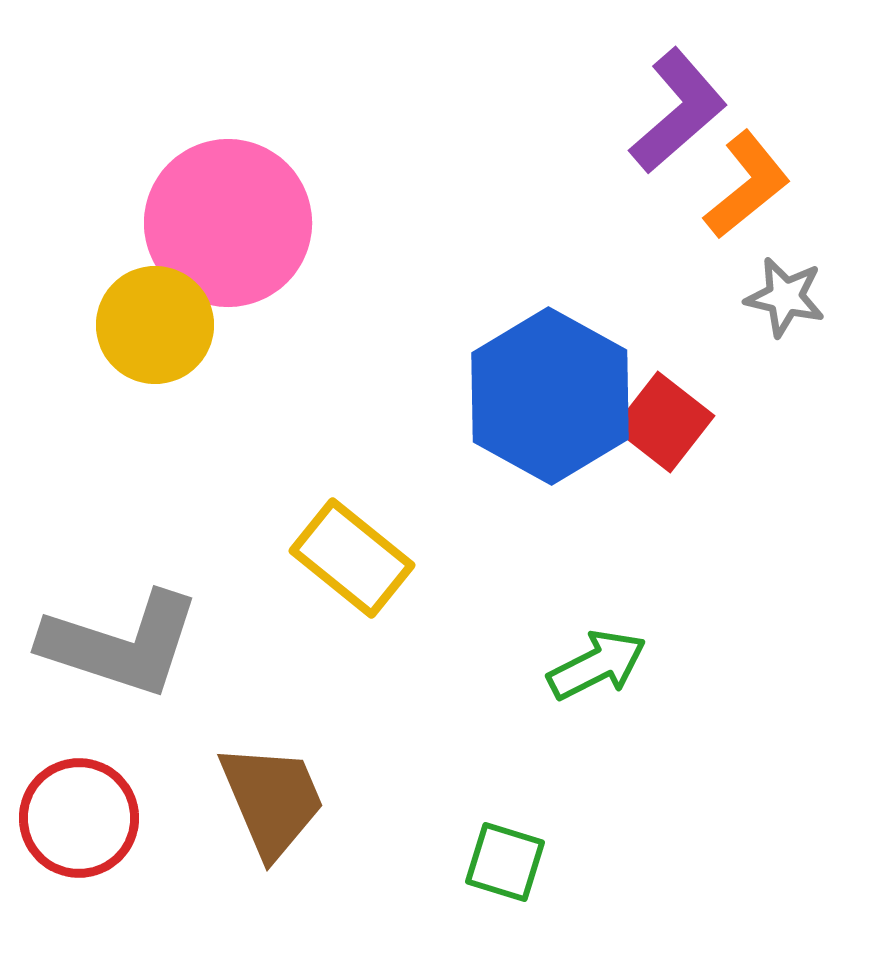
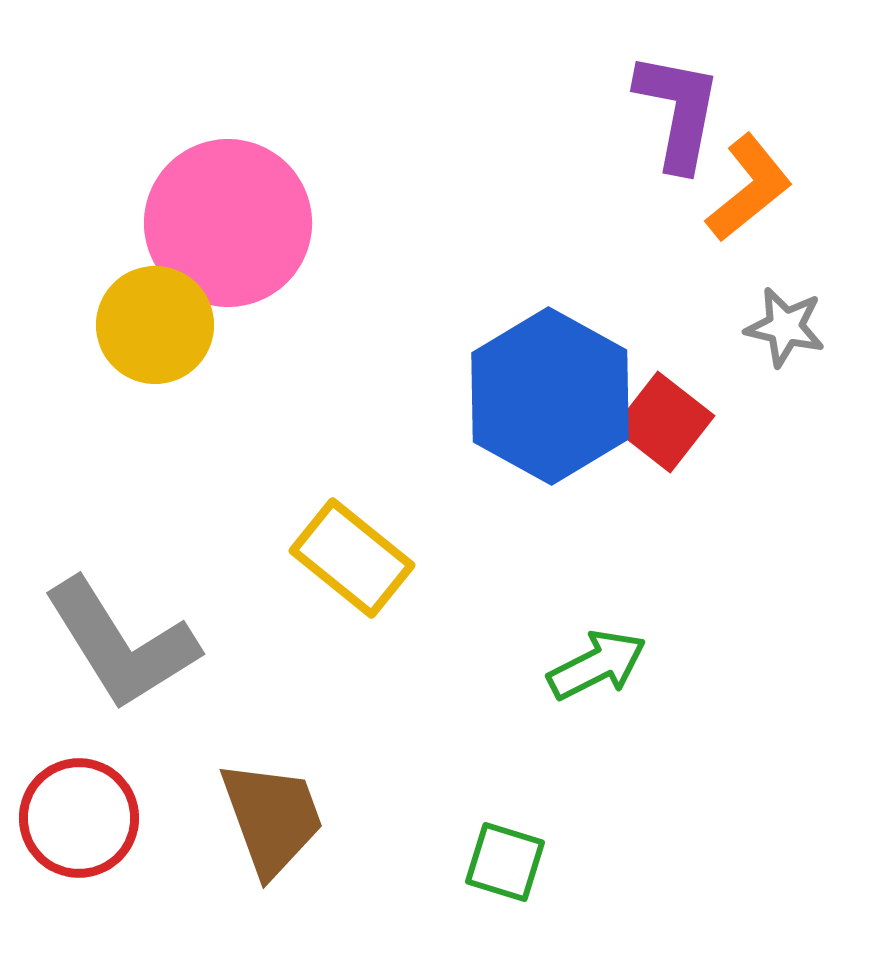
purple L-shape: rotated 38 degrees counterclockwise
orange L-shape: moved 2 px right, 3 px down
gray star: moved 30 px down
gray L-shape: rotated 40 degrees clockwise
brown trapezoid: moved 18 px down; rotated 3 degrees clockwise
